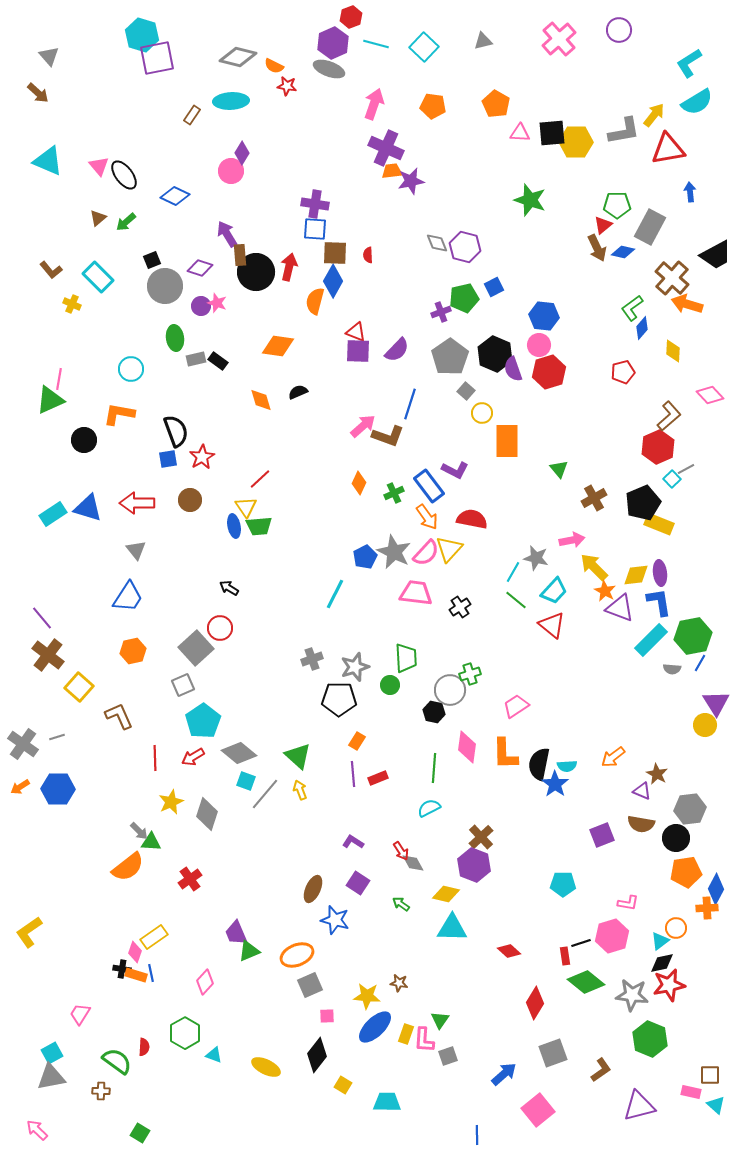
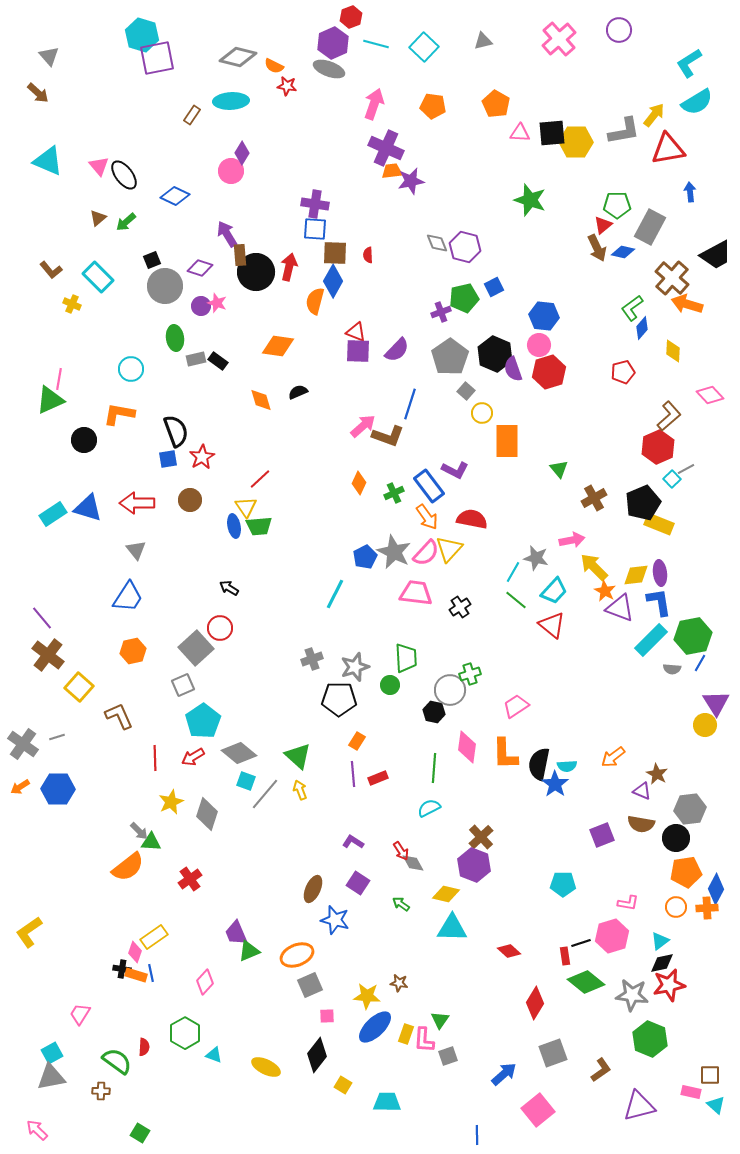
orange circle at (676, 928): moved 21 px up
